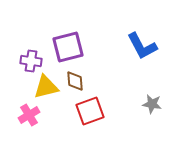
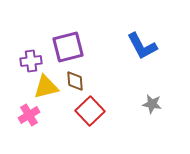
purple cross: rotated 15 degrees counterclockwise
red square: rotated 24 degrees counterclockwise
